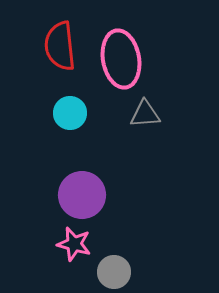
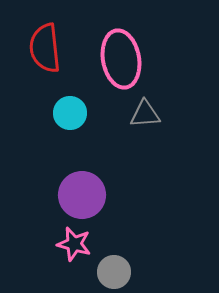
red semicircle: moved 15 px left, 2 px down
